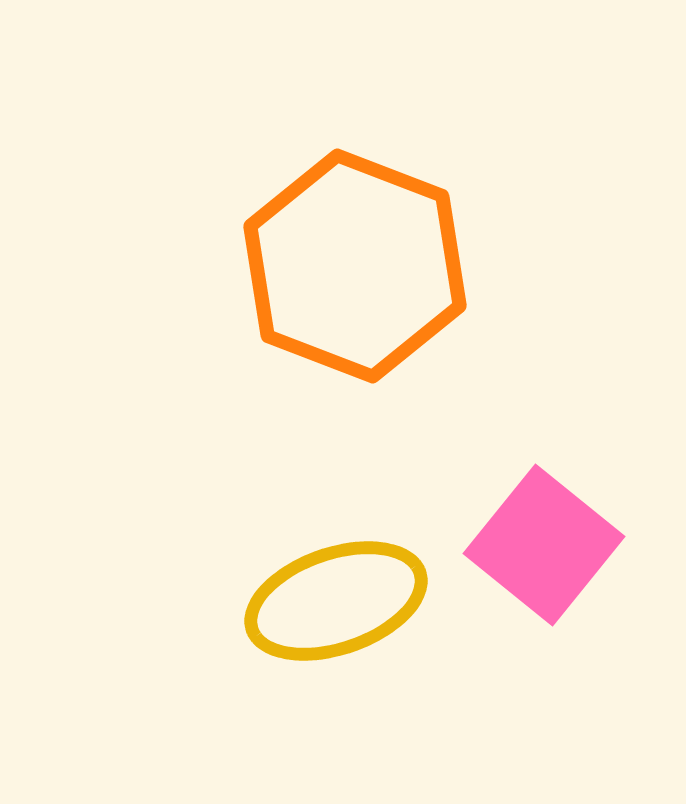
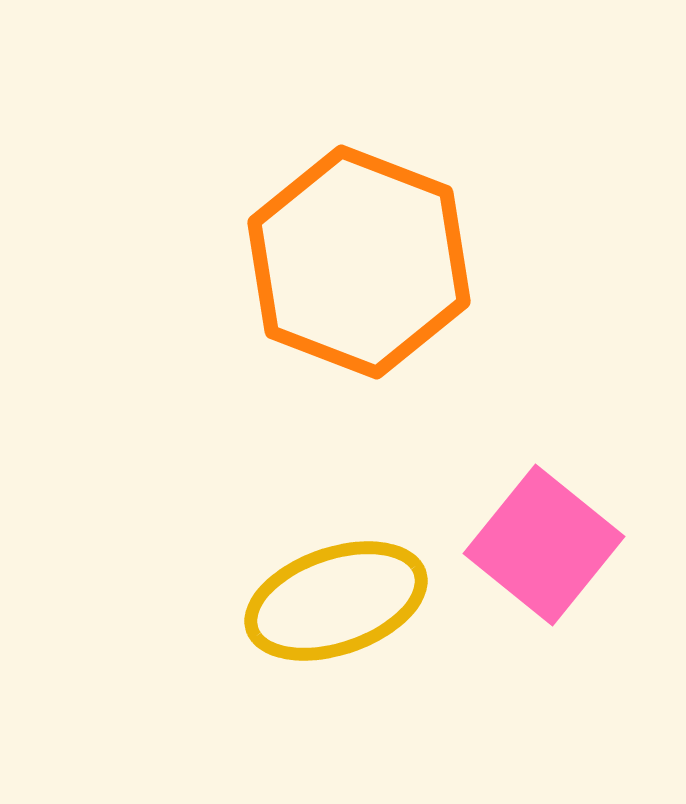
orange hexagon: moved 4 px right, 4 px up
